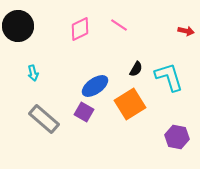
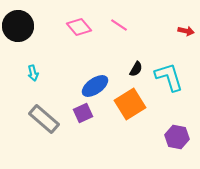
pink diamond: moved 1 px left, 2 px up; rotated 75 degrees clockwise
purple square: moved 1 px left, 1 px down; rotated 36 degrees clockwise
